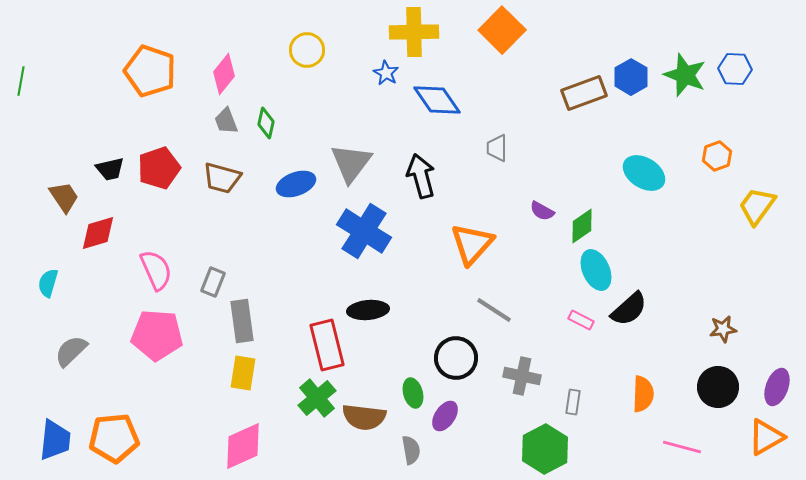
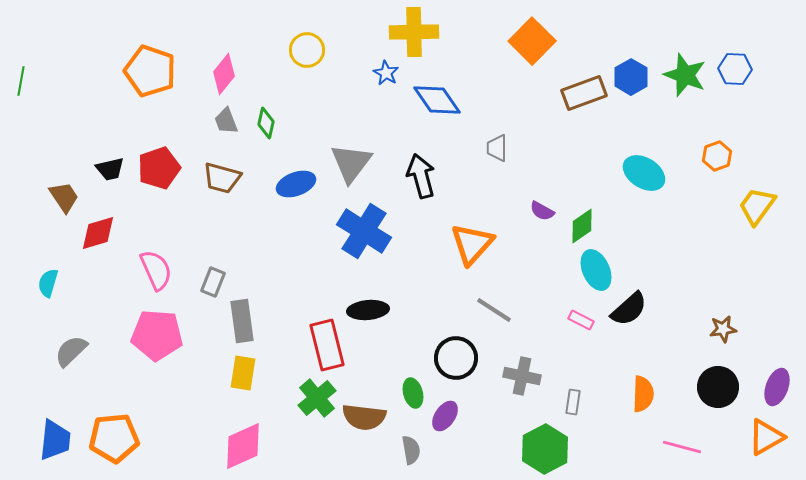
orange square at (502, 30): moved 30 px right, 11 px down
